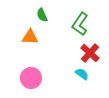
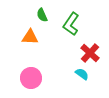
green L-shape: moved 9 px left
